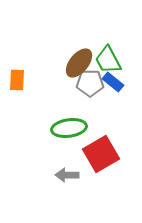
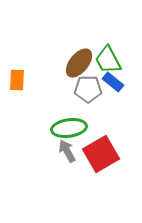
gray pentagon: moved 2 px left, 6 px down
gray arrow: moved 24 px up; rotated 60 degrees clockwise
